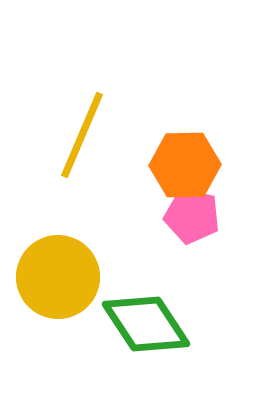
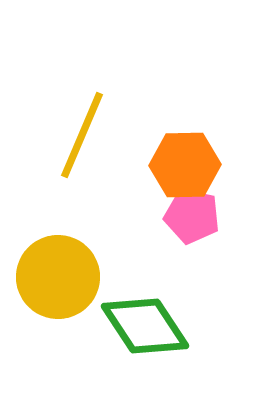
green diamond: moved 1 px left, 2 px down
